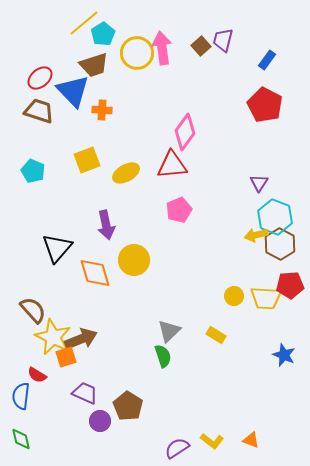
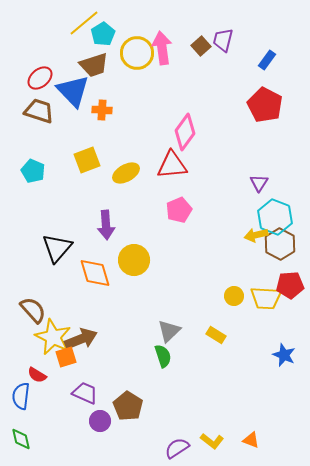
purple arrow at (106, 225): rotated 8 degrees clockwise
